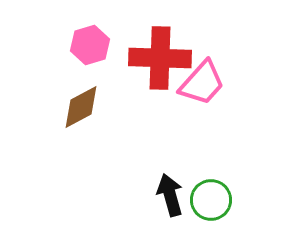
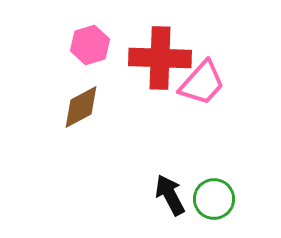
black arrow: rotated 12 degrees counterclockwise
green circle: moved 3 px right, 1 px up
